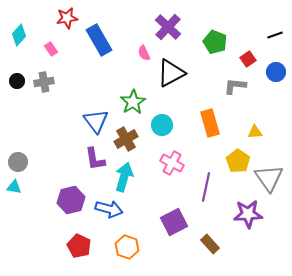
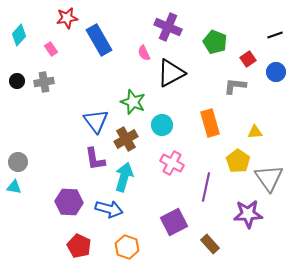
purple cross: rotated 20 degrees counterclockwise
green star: rotated 20 degrees counterclockwise
purple hexagon: moved 2 px left, 2 px down; rotated 16 degrees clockwise
